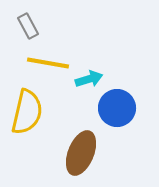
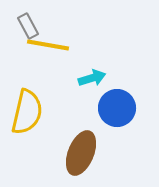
yellow line: moved 18 px up
cyan arrow: moved 3 px right, 1 px up
